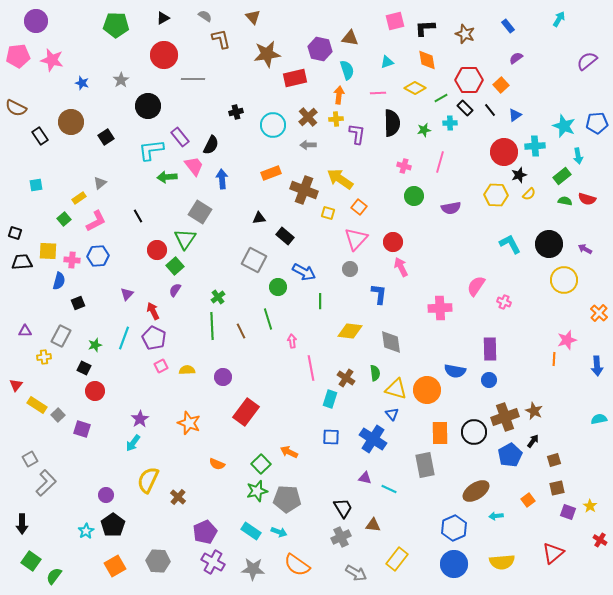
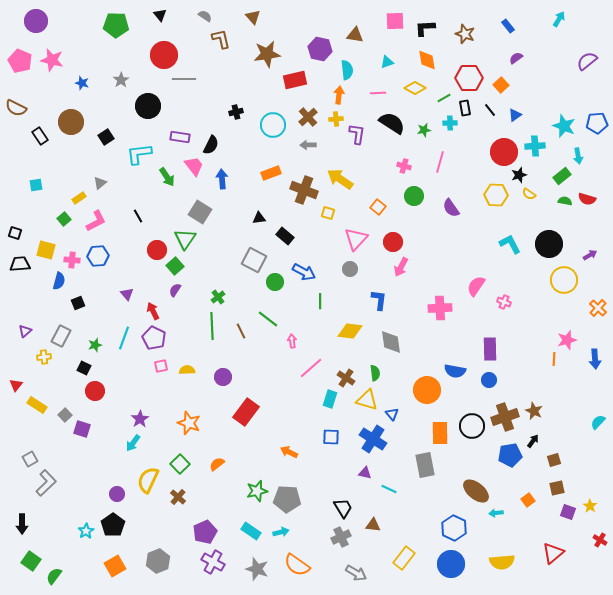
black triangle at (163, 18): moved 3 px left, 3 px up; rotated 40 degrees counterclockwise
pink square at (395, 21): rotated 12 degrees clockwise
brown triangle at (350, 38): moved 5 px right, 3 px up
pink pentagon at (18, 56): moved 2 px right, 5 px down; rotated 30 degrees clockwise
cyan semicircle at (347, 70): rotated 12 degrees clockwise
red rectangle at (295, 78): moved 2 px down
gray line at (193, 79): moved 9 px left
red hexagon at (469, 80): moved 2 px up
green line at (441, 98): moved 3 px right
black rectangle at (465, 108): rotated 35 degrees clockwise
black semicircle at (392, 123): rotated 56 degrees counterclockwise
purple rectangle at (180, 137): rotated 42 degrees counterclockwise
cyan L-shape at (151, 150): moved 12 px left, 4 px down
green arrow at (167, 177): rotated 120 degrees counterclockwise
yellow semicircle at (529, 194): rotated 80 degrees clockwise
orange square at (359, 207): moved 19 px right
purple semicircle at (451, 208): rotated 66 degrees clockwise
purple arrow at (585, 249): moved 5 px right, 6 px down; rotated 120 degrees clockwise
yellow square at (48, 251): moved 2 px left, 1 px up; rotated 12 degrees clockwise
black trapezoid at (22, 262): moved 2 px left, 2 px down
pink arrow at (401, 267): rotated 126 degrees counterclockwise
green circle at (278, 287): moved 3 px left, 5 px up
purple triangle at (127, 294): rotated 24 degrees counterclockwise
blue L-shape at (379, 294): moved 6 px down
orange cross at (599, 313): moved 1 px left, 5 px up
green line at (268, 319): rotated 35 degrees counterclockwise
purple triangle at (25, 331): rotated 40 degrees counterclockwise
pink square at (161, 366): rotated 16 degrees clockwise
blue arrow at (597, 366): moved 2 px left, 7 px up
pink line at (311, 368): rotated 60 degrees clockwise
yellow triangle at (396, 389): moved 29 px left, 11 px down
gray square at (58, 415): moved 7 px right
cyan semicircle at (599, 419): moved 1 px left, 3 px down; rotated 35 degrees counterclockwise
black circle at (474, 432): moved 2 px left, 6 px up
blue pentagon at (510, 455): rotated 20 degrees clockwise
orange semicircle at (217, 464): rotated 119 degrees clockwise
green square at (261, 464): moved 81 px left
purple triangle at (365, 478): moved 5 px up
brown ellipse at (476, 491): rotated 72 degrees clockwise
purple circle at (106, 495): moved 11 px right, 1 px up
cyan arrow at (496, 516): moved 3 px up
blue hexagon at (454, 528): rotated 10 degrees counterclockwise
cyan arrow at (279, 532): moved 2 px right; rotated 35 degrees counterclockwise
yellow rectangle at (397, 559): moved 7 px right, 1 px up
gray hexagon at (158, 561): rotated 25 degrees counterclockwise
blue circle at (454, 564): moved 3 px left
gray star at (253, 569): moved 4 px right; rotated 15 degrees clockwise
